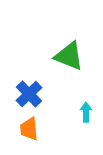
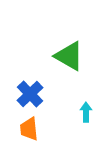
green triangle: rotated 8 degrees clockwise
blue cross: moved 1 px right
